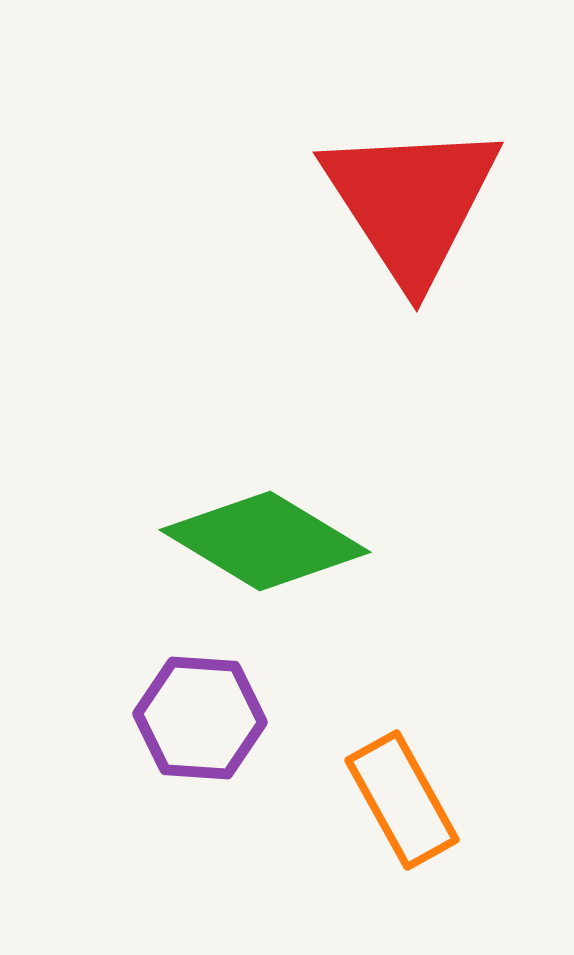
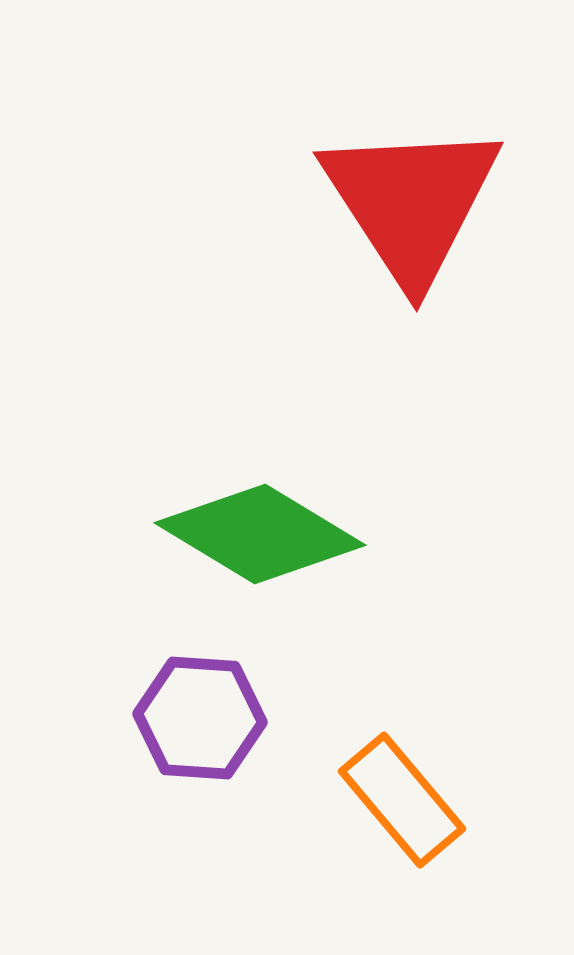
green diamond: moved 5 px left, 7 px up
orange rectangle: rotated 11 degrees counterclockwise
